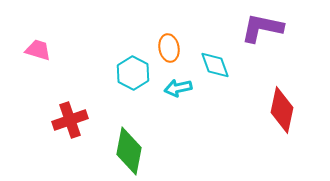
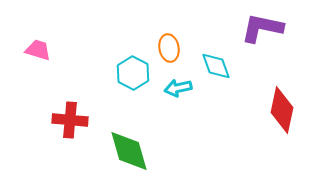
cyan diamond: moved 1 px right, 1 px down
red cross: rotated 24 degrees clockwise
green diamond: rotated 27 degrees counterclockwise
